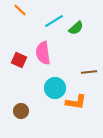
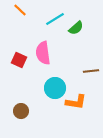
cyan line: moved 1 px right, 2 px up
brown line: moved 2 px right, 1 px up
